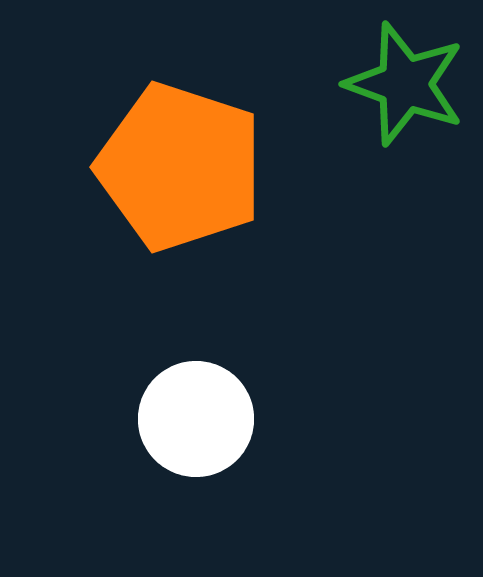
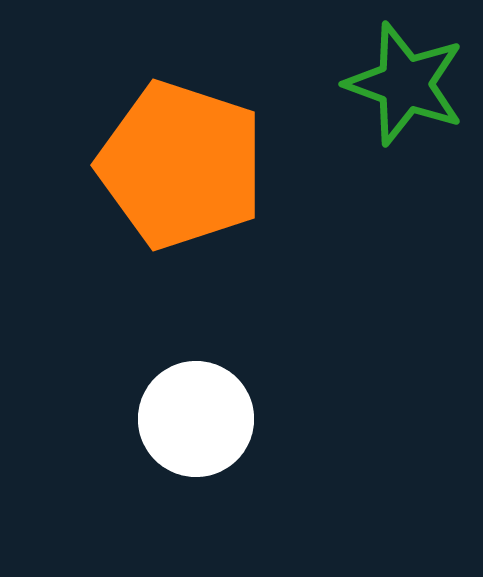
orange pentagon: moved 1 px right, 2 px up
